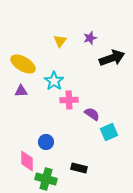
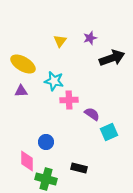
cyan star: rotated 24 degrees counterclockwise
